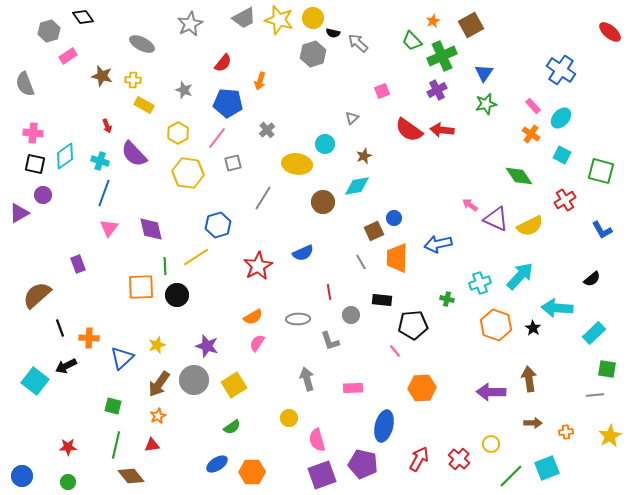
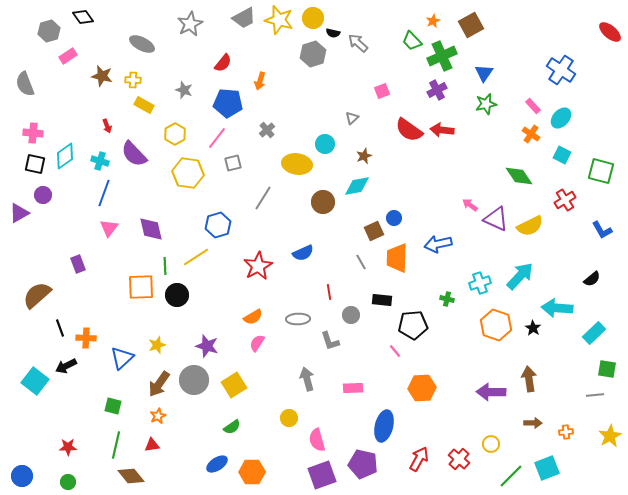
yellow hexagon at (178, 133): moved 3 px left, 1 px down
orange cross at (89, 338): moved 3 px left
